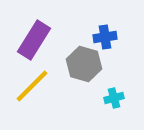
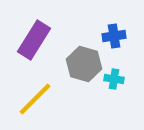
blue cross: moved 9 px right, 1 px up
yellow line: moved 3 px right, 13 px down
cyan cross: moved 19 px up; rotated 24 degrees clockwise
